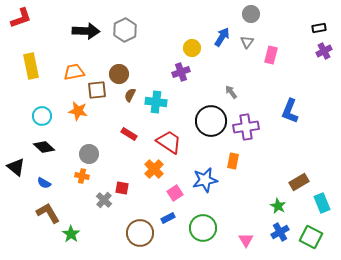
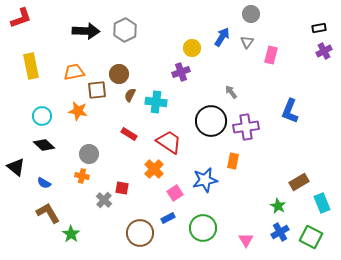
black diamond at (44, 147): moved 2 px up
